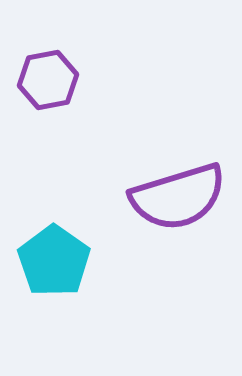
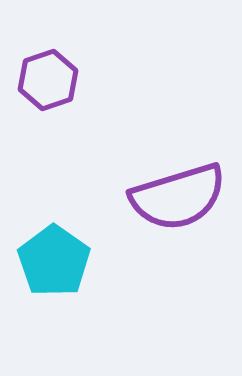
purple hexagon: rotated 8 degrees counterclockwise
